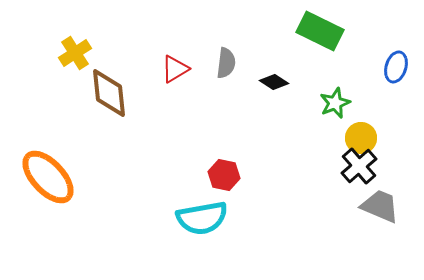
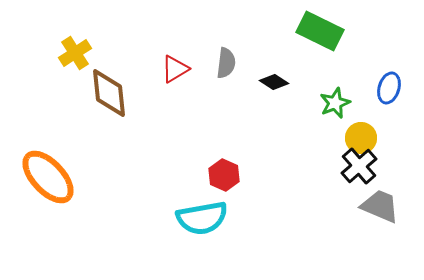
blue ellipse: moved 7 px left, 21 px down
red hexagon: rotated 12 degrees clockwise
